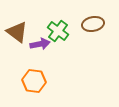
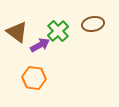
green cross: rotated 10 degrees clockwise
purple arrow: moved 1 px down; rotated 18 degrees counterclockwise
orange hexagon: moved 3 px up
